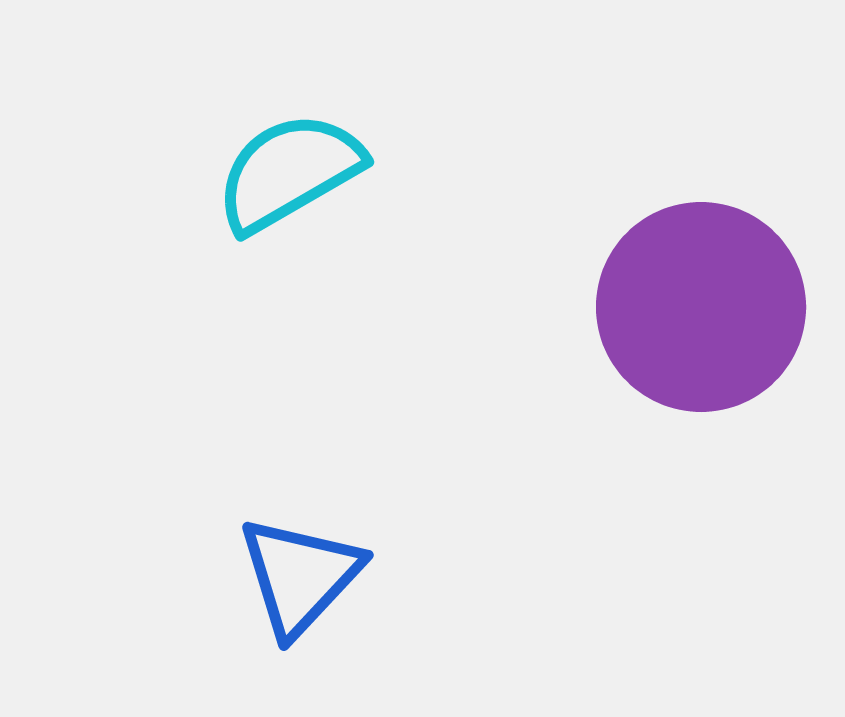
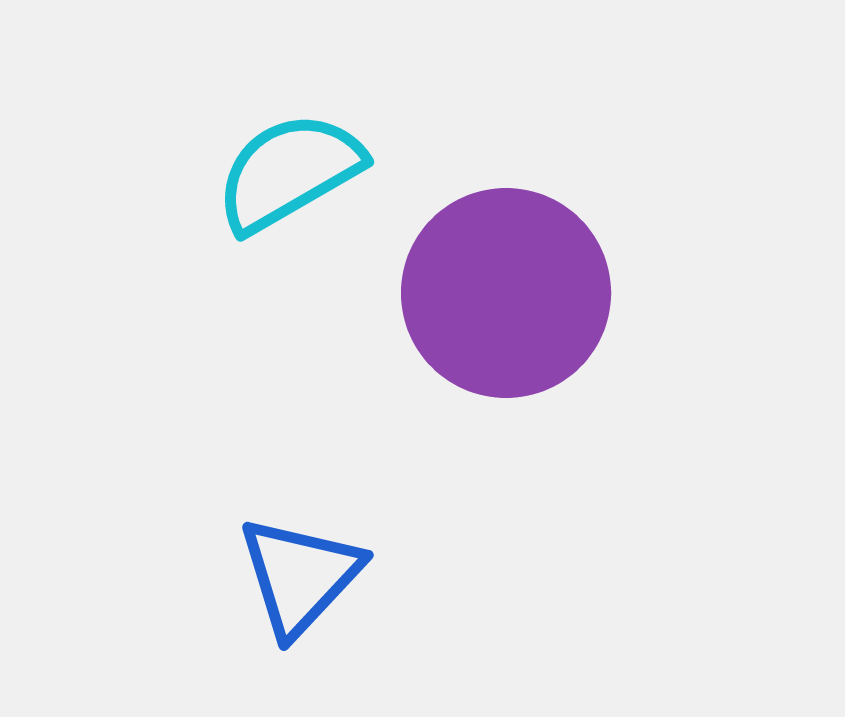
purple circle: moved 195 px left, 14 px up
